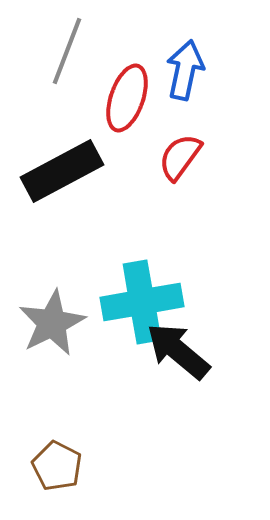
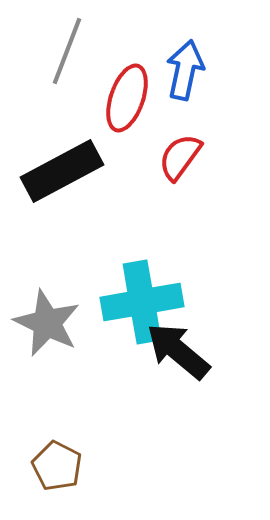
gray star: moved 5 px left; rotated 20 degrees counterclockwise
